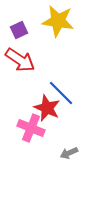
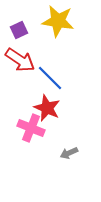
blue line: moved 11 px left, 15 px up
